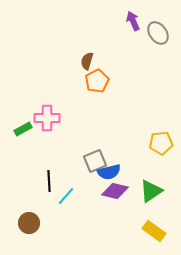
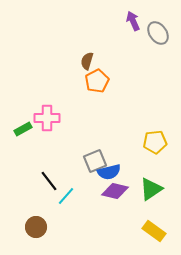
yellow pentagon: moved 6 px left, 1 px up
black line: rotated 35 degrees counterclockwise
green triangle: moved 2 px up
brown circle: moved 7 px right, 4 px down
